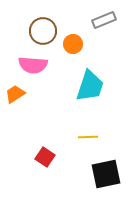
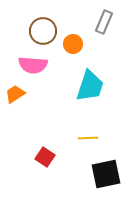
gray rectangle: moved 2 px down; rotated 45 degrees counterclockwise
yellow line: moved 1 px down
